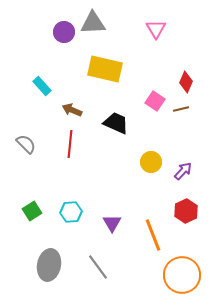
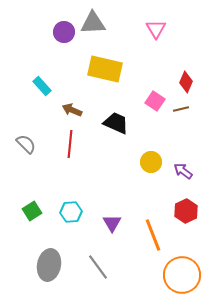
purple arrow: rotated 96 degrees counterclockwise
